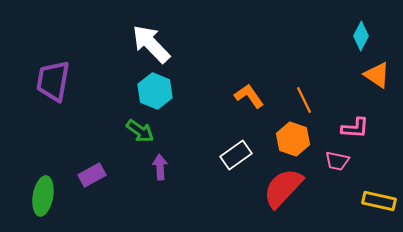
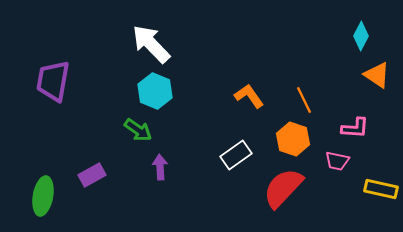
green arrow: moved 2 px left, 1 px up
yellow rectangle: moved 2 px right, 12 px up
